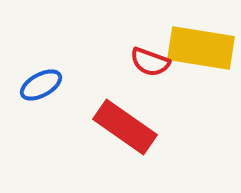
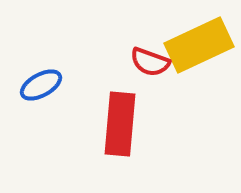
yellow rectangle: moved 2 px left, 3 px up; rotated 34 degrees counterclockwise
red rectangle: moved 5 px left, 3 px up; rotated 60 degrees clockwise
